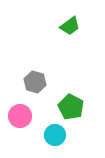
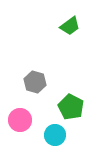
pink circle: moved 4 px down
